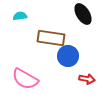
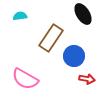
brown rectangle: rotated 64 degrees counterclockwise
blue circle: moved 6 px right
